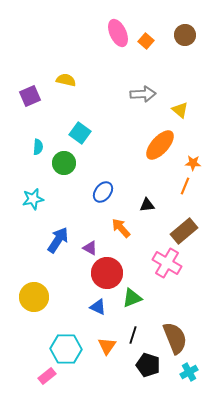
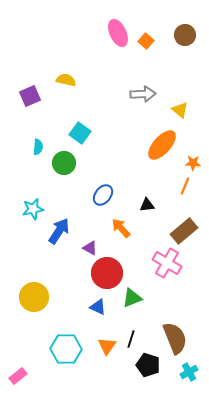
orange ellipse: moved 2 px right
blue ellipse: moved 3 px down
cyan star: moved 10 px down
blue arrow: moved 1 px right, 9 px up
black line: moved 2 px left, 4 px down
pink rectangle: moved 29 px left
